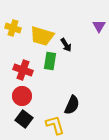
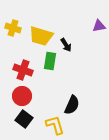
purple triangle: rotated 48 degrees clockwise
yellow trapezoid: moved 1 px left
